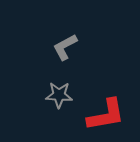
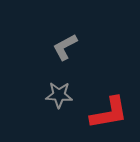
red L-shape: moved 3 px right, 2 px up
